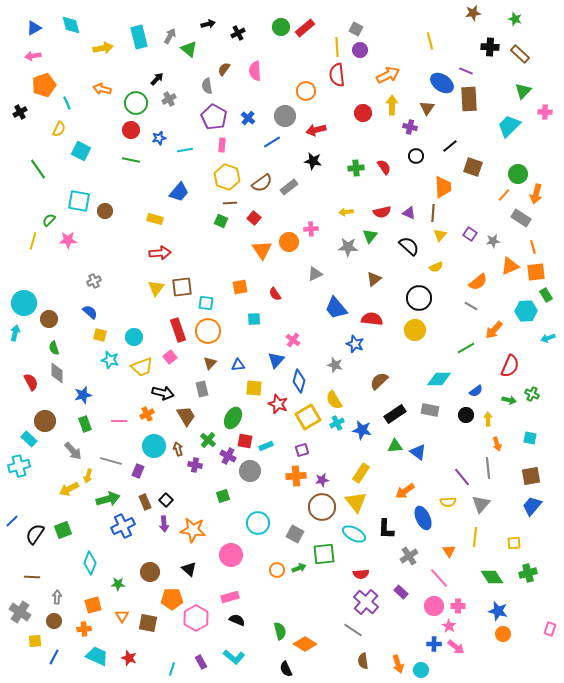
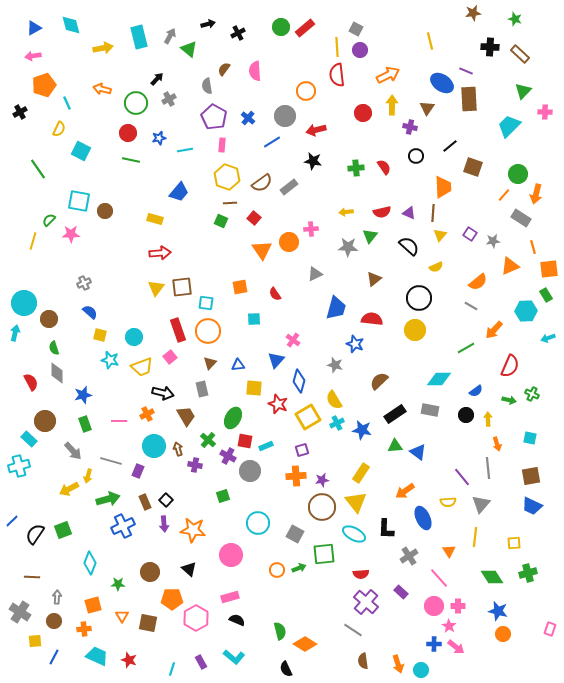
red circle at (131, 130): moved 3 px left, 3 px down
pink star at (68, 240): moved 3 px right, 6 px up
orange square at (536, 272): moved 13 px right, 3 px up
gray cross at (94, 281): moved 10 px left, 2 px down
blue trapezoid at (336, 308): rotated 125 degrees counterclockwise
blue trapezoid at (532, 506): rotated 105 degrees counterclockwise
red star at (129, 658): moved 2 px down
